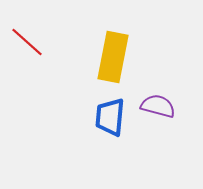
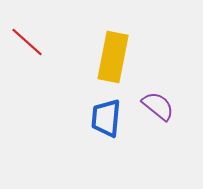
purple semicircle: rotated 24 degrees clockwise
blue trapezoid: moved 4 px left, 1 px down
